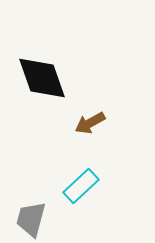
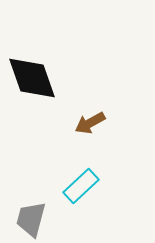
black diamond: moved 10 px left
